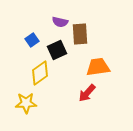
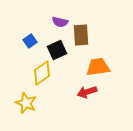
brown rectangle: moved 1 px right, 1 px down
blue square: moved 2 px left, 1 px down
yellow diamond: moved 2 px right
red arrow: moved 1 px up; rotated 30 degrees clockwise
yellow star: rotated 25 degrees clockwise
